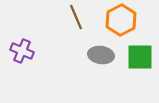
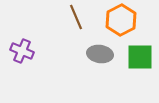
gray ellipse: moved 1 px left, 1 px up
